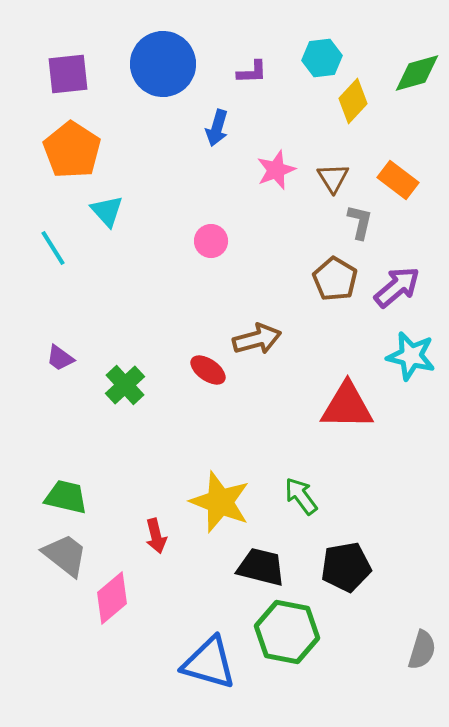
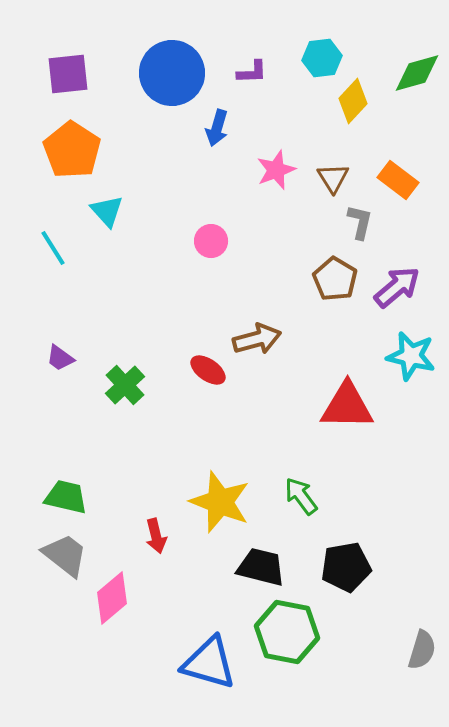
blue circle: moved 9 px right, 9 px down
